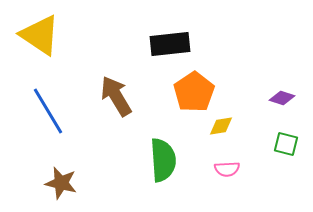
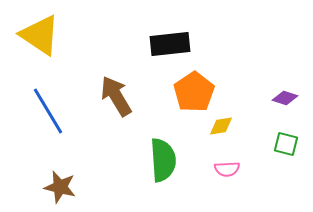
purple diamond: moved 3 px right
brown star: moved 1 px left, 4 px down
